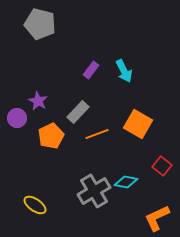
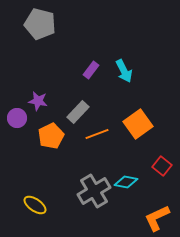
purple star: rotated 18 degrees counterclockwise
orange square: rotated 24 degrees clockwise
